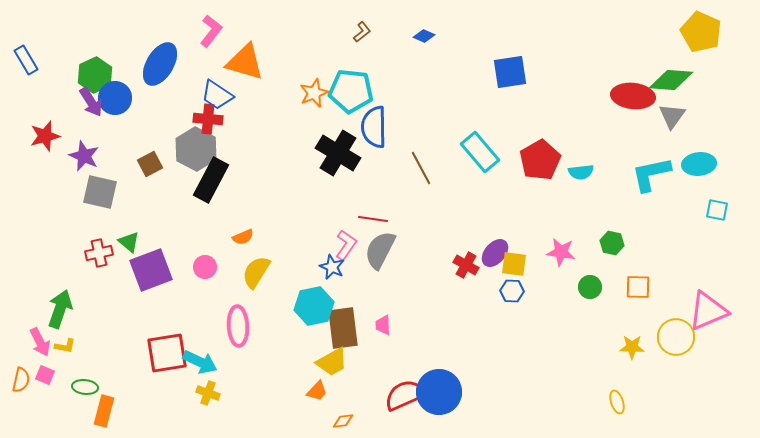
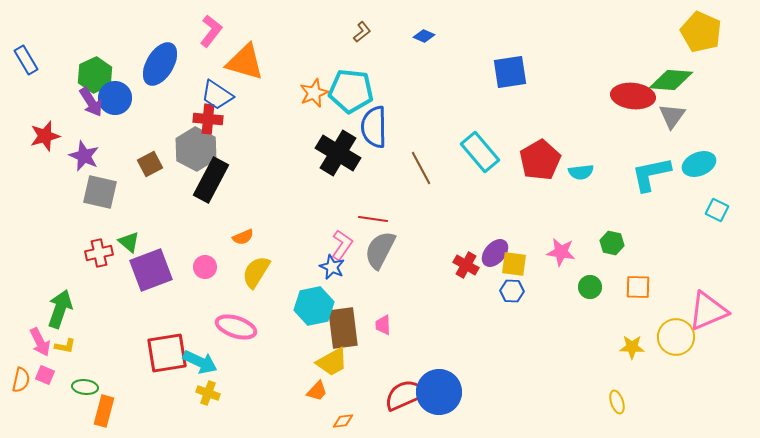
cyan ellipse at (699, 164): rotated 16 degrees counterclockwise
cyan square at (717, 210): rotated 15 degrees clockwise
pink L-shape at (346, 245): moved 4 px left
pink ellipse at (238, 326): moved 2 px left, 1 px down; rotated 69 degrees counterclockwise
